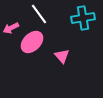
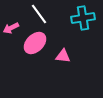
pink ellipse: moved 3 px right, 1 px down
pink triangle: moved 1 px right; rotated 42 degrees counterclockwise
